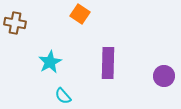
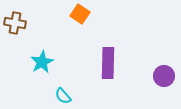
cyan star: moved 8 px left
